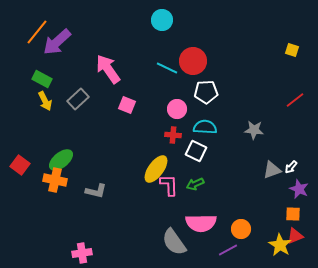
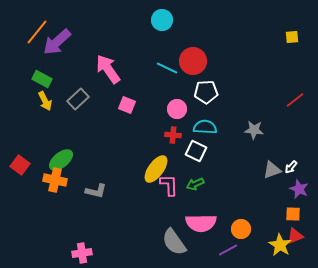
yellow square: moved 13 px up; rotated 24 degrees counterclockwise
